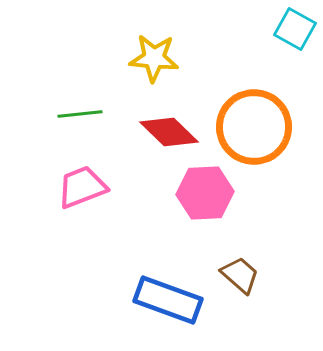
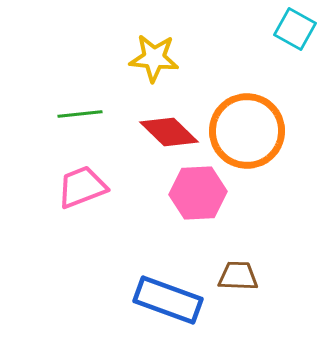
orange circle: moved 7 px left, 4 px down
pink hexagon: moved 7 px left
brown trapezoid: moved 2 px left, 1 px down; rotated 39 degrees counterclockwise
